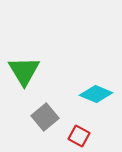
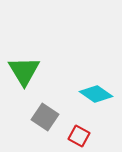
cyan diamond: rotated 12 degrees clockwise
gray square: rotated 16 degrees counterclockwise
